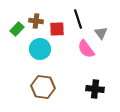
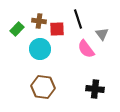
brown cross: moved 3 px right
gray triangle: moved 1 px right, 1 px down
